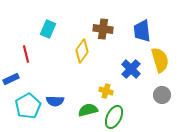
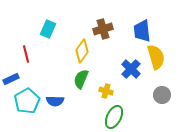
brown cross: rotated 24 degrees counterclockwise
yellow semicircle: moved 4 px left, 3 px up
cyan pentagon: moved 1 px left, 5 px up
green semicircle: moved 7 px left, 31 px up; rotated 54 degrees counterclockwise
